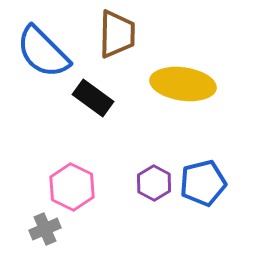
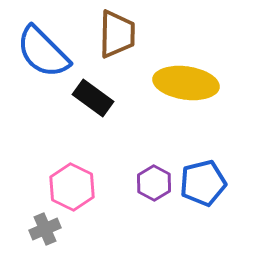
yellow ellipse: moved 3 px right, 1 px up
